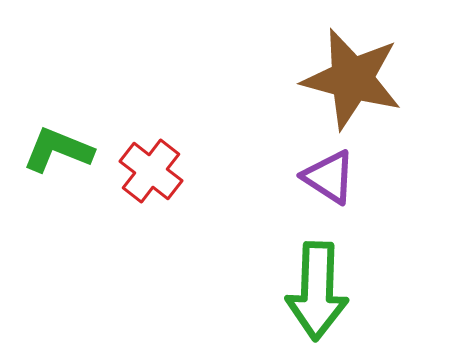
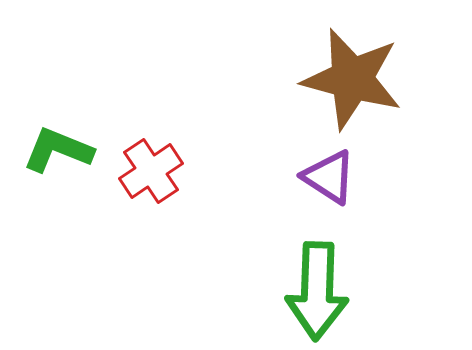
red cross: rotated 18 degrees clockwise
